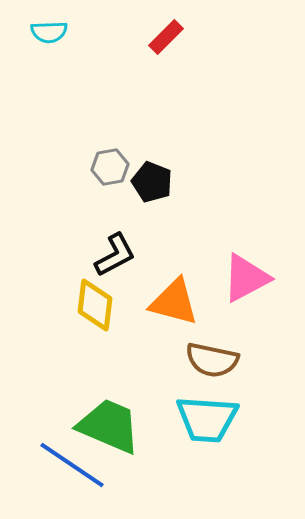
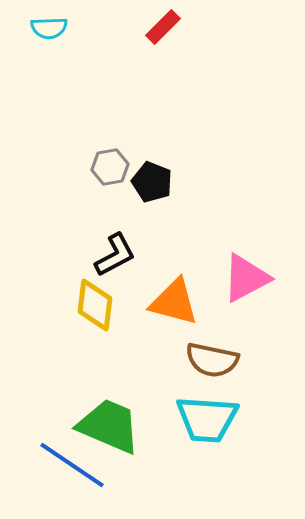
cyan semicircle: moved 4 px up
red rectangle: moved 3 px left, 10 px up
